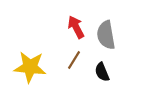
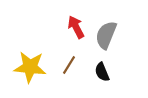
gray semicircle: rotated 32 degrees clockwise
brown line: moved 5 px left, 5 px down
